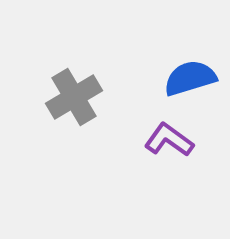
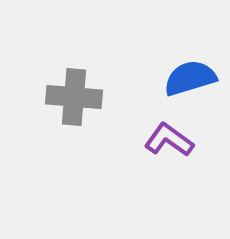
gray cross: rotated 36 degrees clockwise
